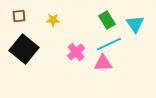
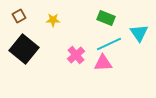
brown square: rotated 24 degrees counterclockwise
green rectangle: moved 1 px left, 2 px up; rotated 36 degrees counterclockwise
cyan triangle: moved 4 px right, 9 px down
pink cross: moved 3 px down
